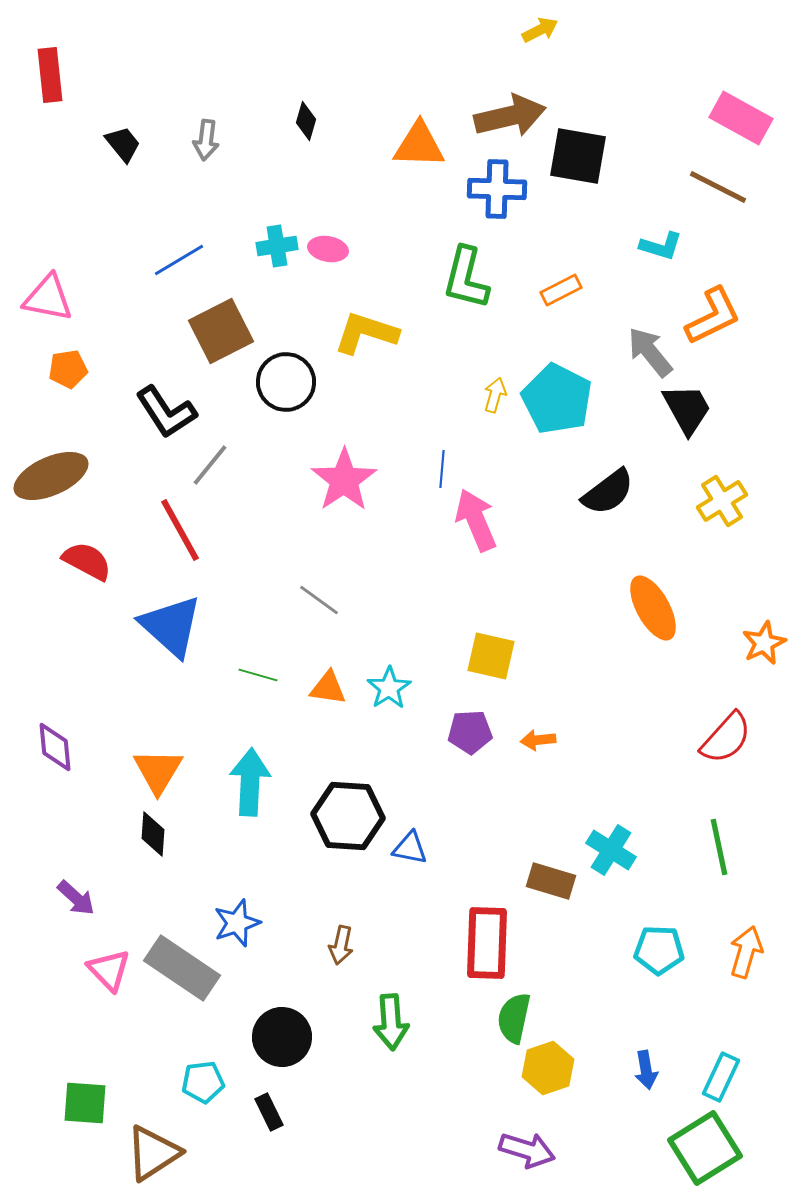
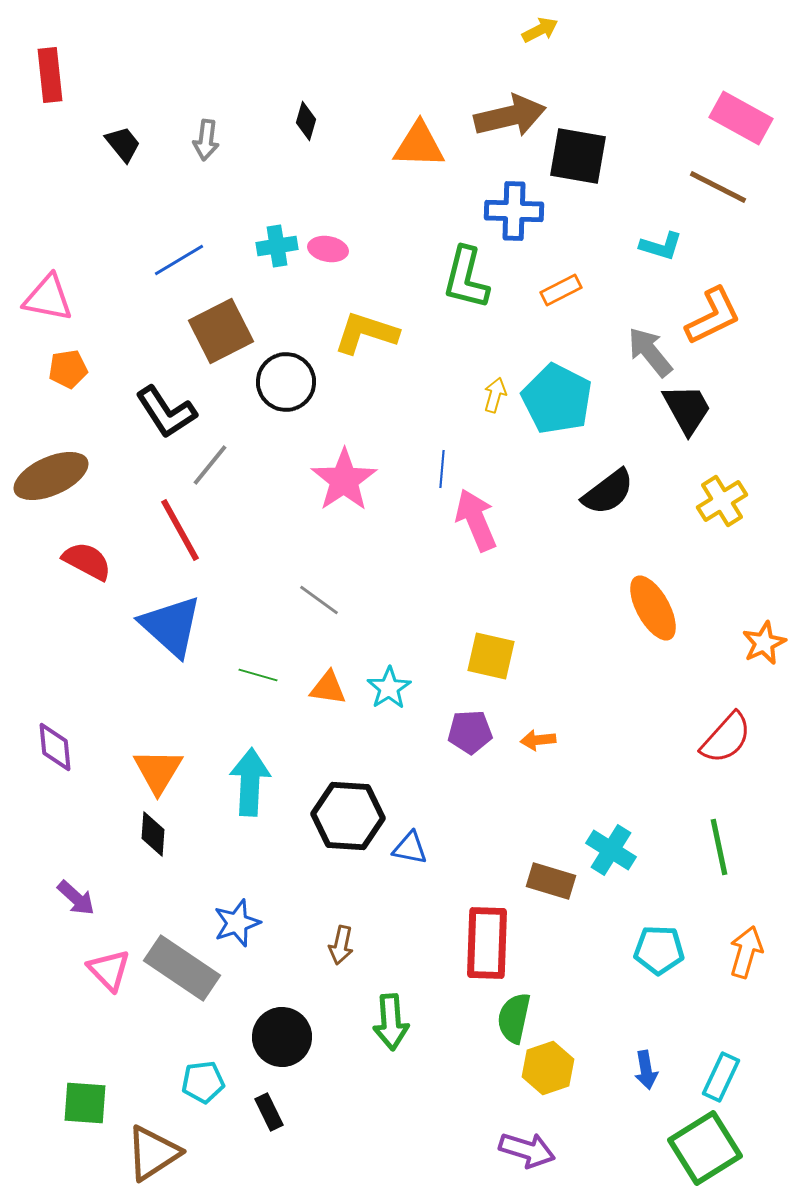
blue cross at (497, 189): moved 17 px right, 22 px down
